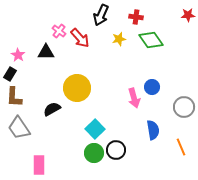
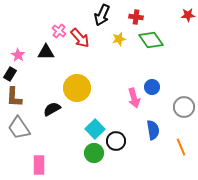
black arrow: moved 1 px right
black circle: moved 9 px up
